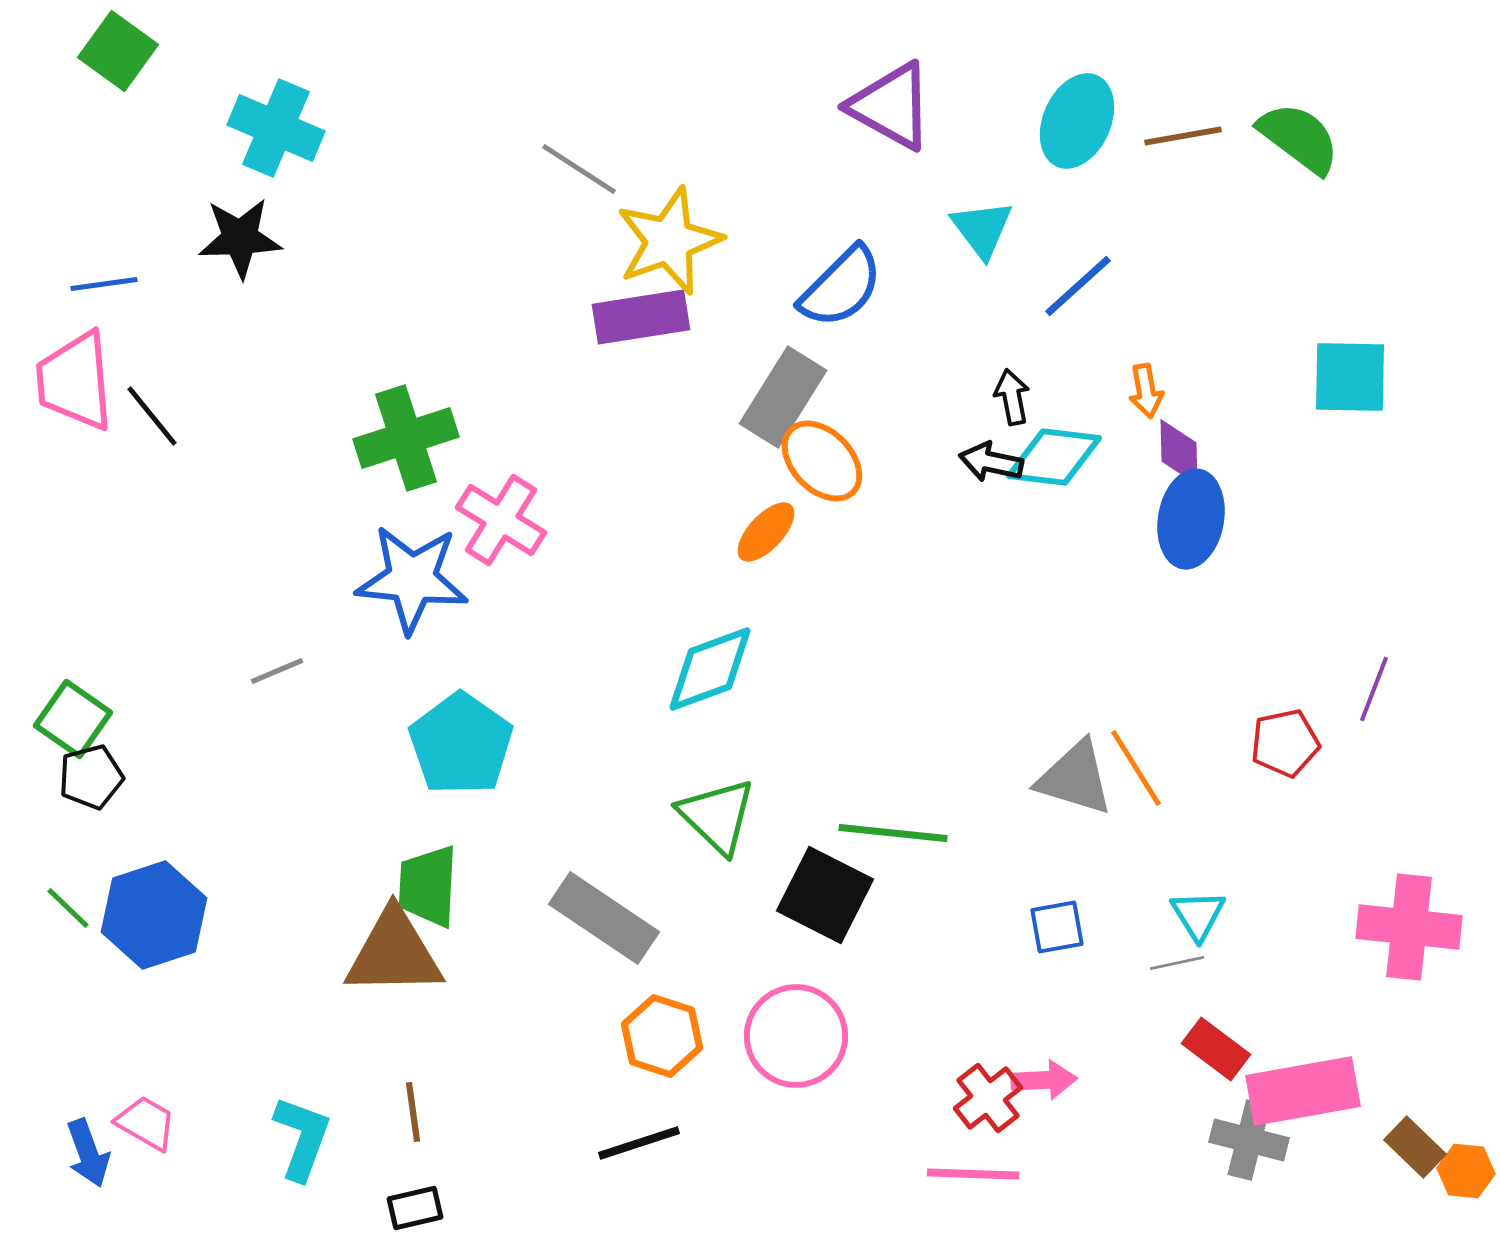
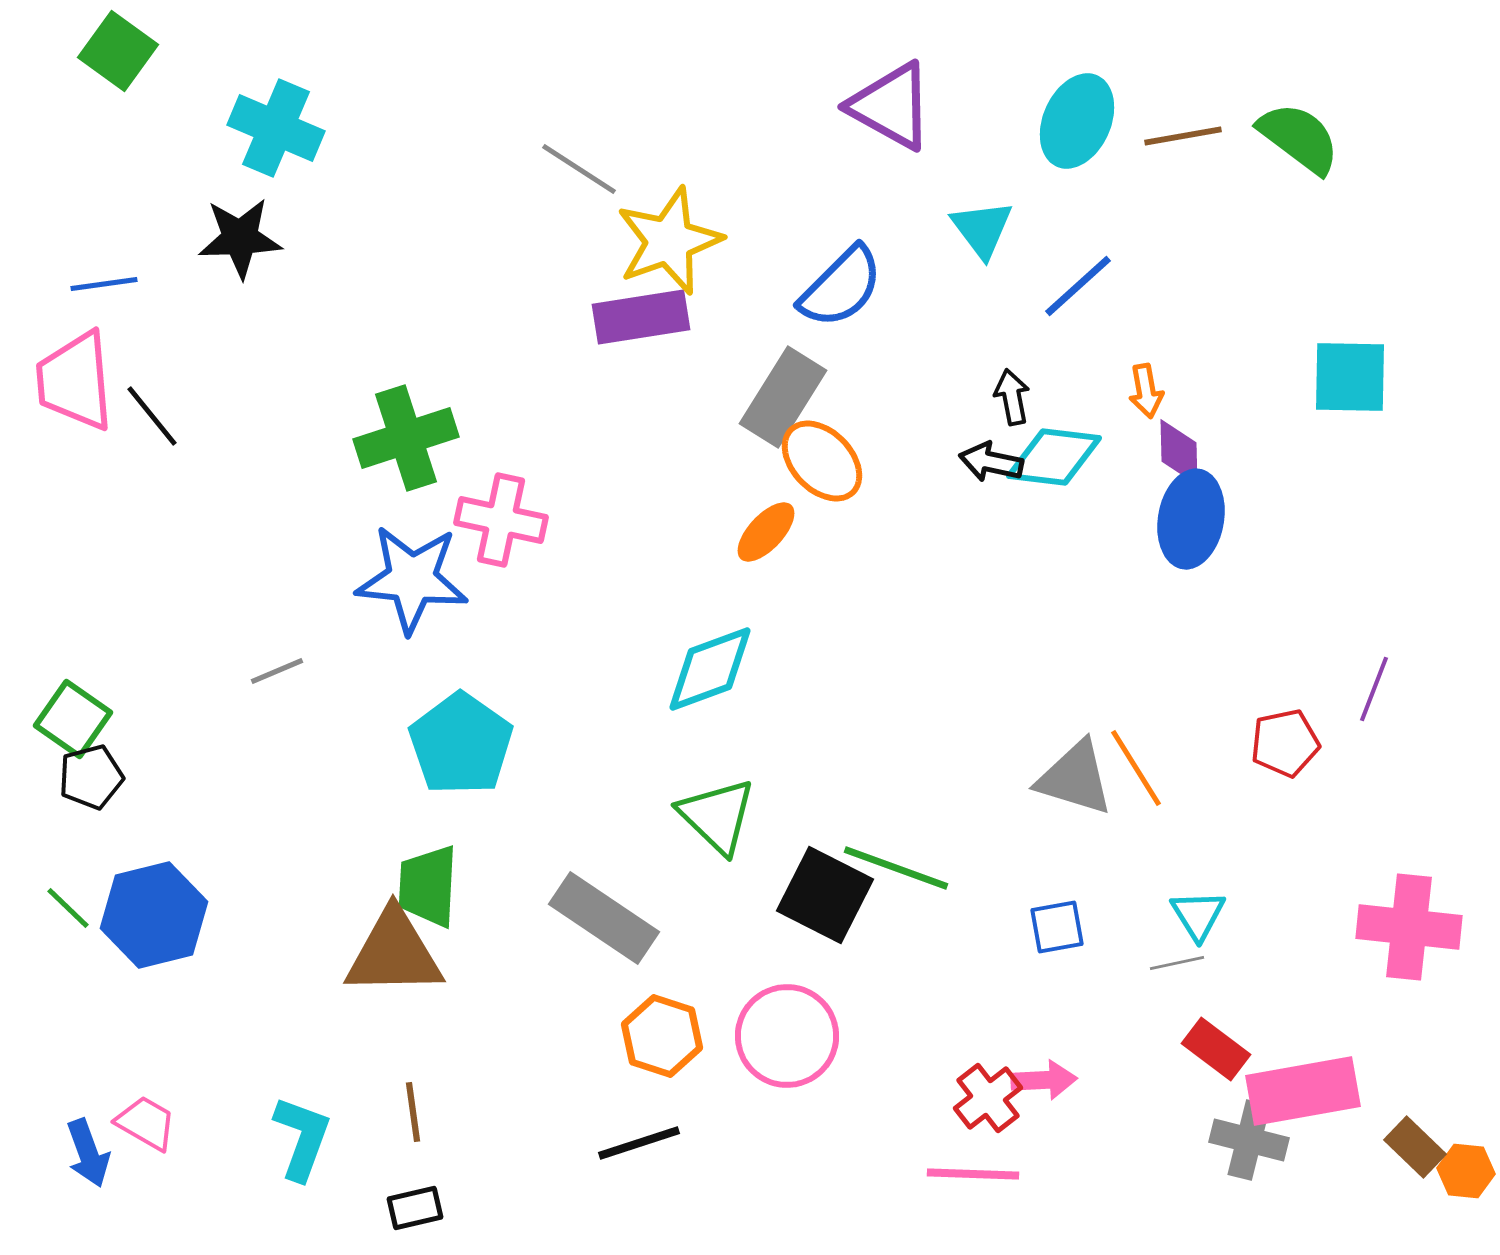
pink cross at (501, 520): rotated 20 degrees counterclockwise
green line at (893, 833): moved 3 px right, 35 px down; rotated 14 degrees clockwise
blue hexagon at (154, 915): rotated 4 degrees clockwise
pink circle at (796, 1036): moved 9 px left
